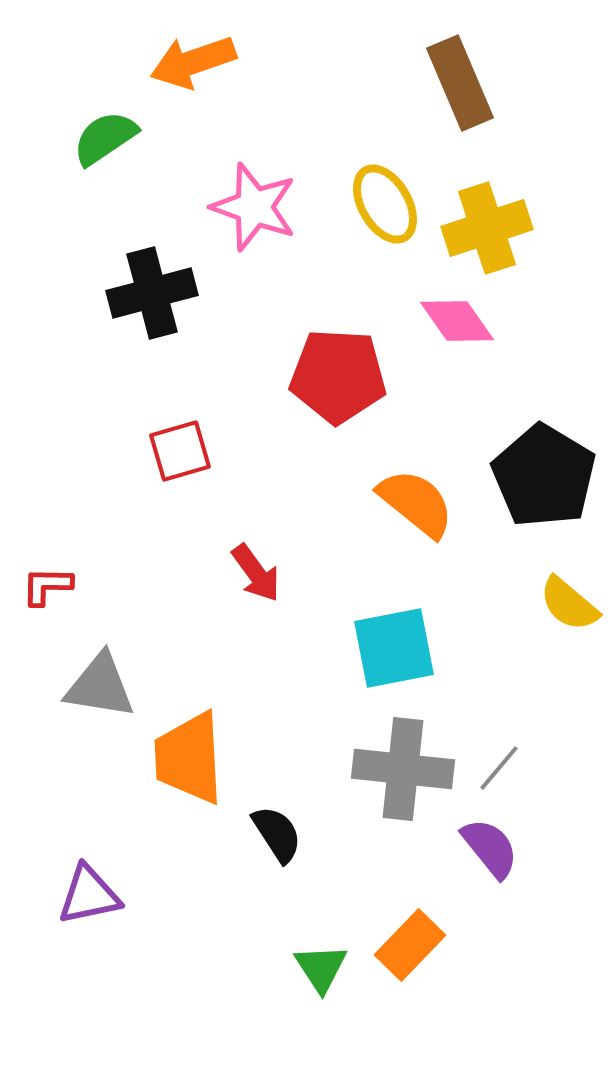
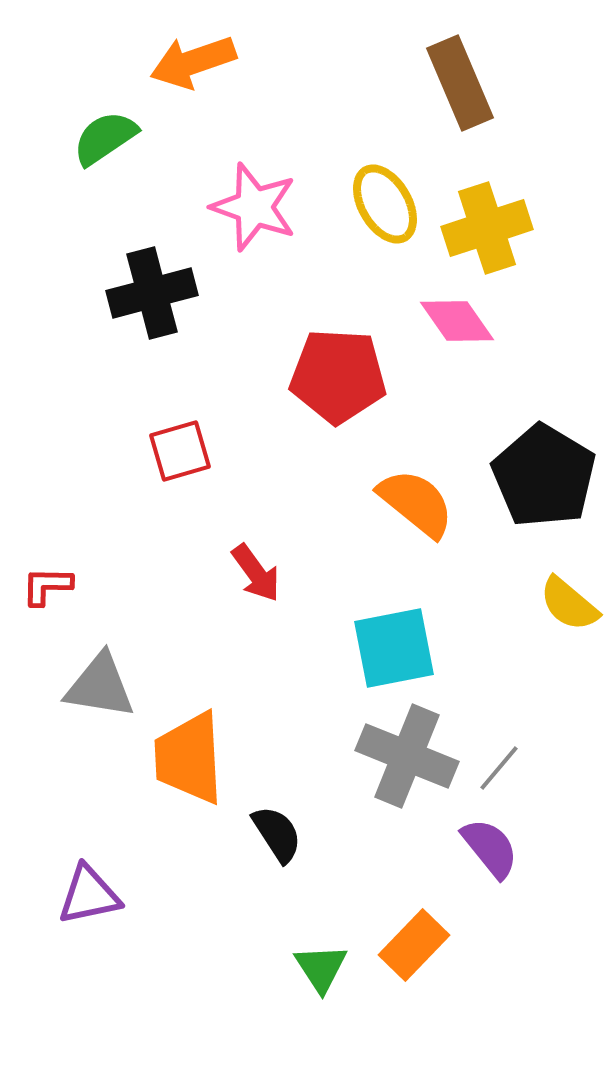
gray cross: moved 4 px right, 13 px up; rotated 16 degrees clockwise
orange rectangle: moved 4 px right
